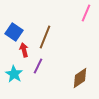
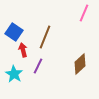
pink line: moved 2 px left
red arrow: moved 1 px left
brown diamond: moved 14 px up; rotated 10 degrees counterclockwise
